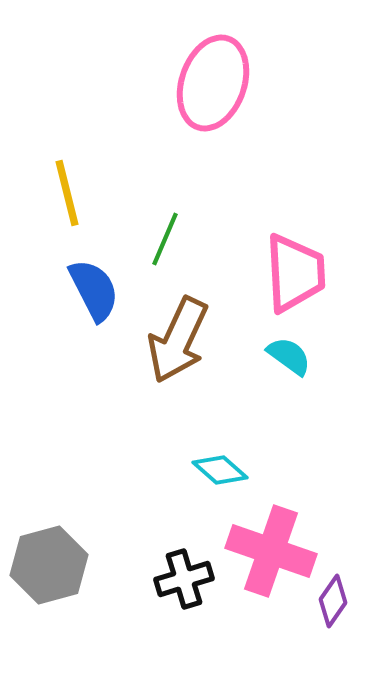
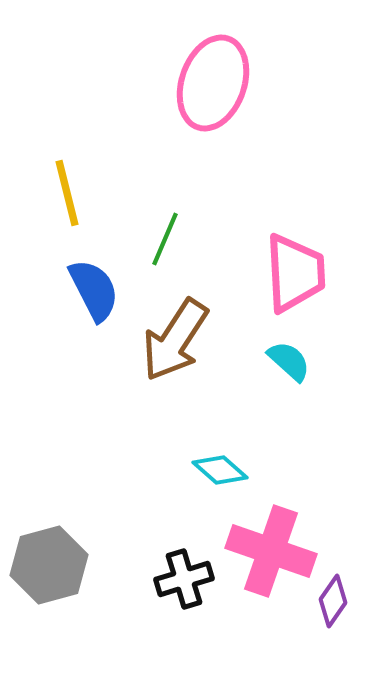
brown arrow: moved 3 px left; rotated 8 degrees clockwise
cyan semicircle: moved 5 px down; rotated 6 degrees clockwise
